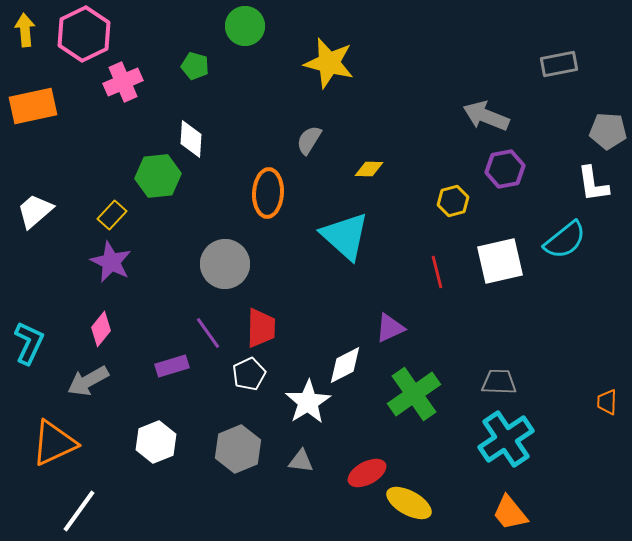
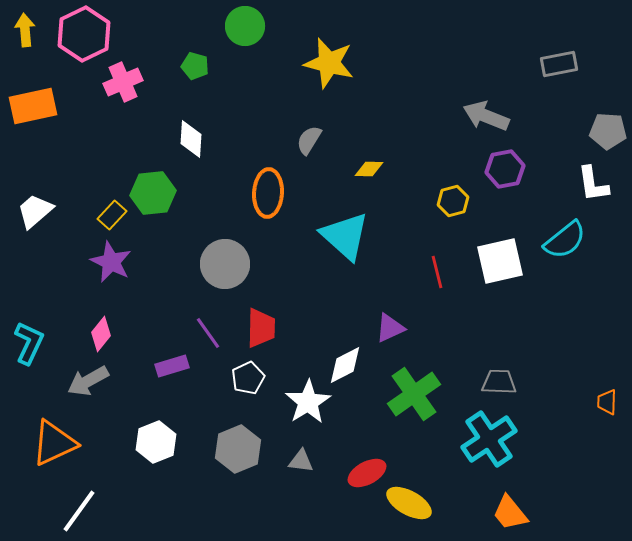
green hexagon at (158, 176): moved 5 px left, 17 px down
pink diamond at (101, 329): moved 5 px down
white pentagon at (249, 374): moved 1 px left, 4 px down
cyan cross at (506, 439): moved 17 px left
